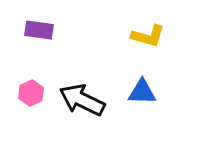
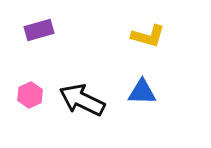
purple rectangle: rotated 24 degrees counterclockwise
pink hexagon: moved 1 px left, 2 px down
